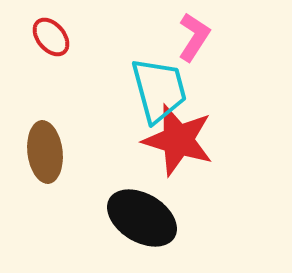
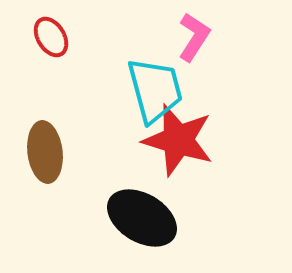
red ellipse: rotated 9 degrees clockwise
cyan trapezoid: moved 4 px left
